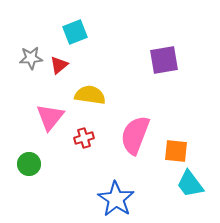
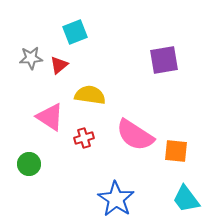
pink triangle: rotated 36 degrees counterclockwise
pink semicircle: rotated 78 degrees counterclockwise
cyan trapezoid: moved 4 px left, 15 px down
